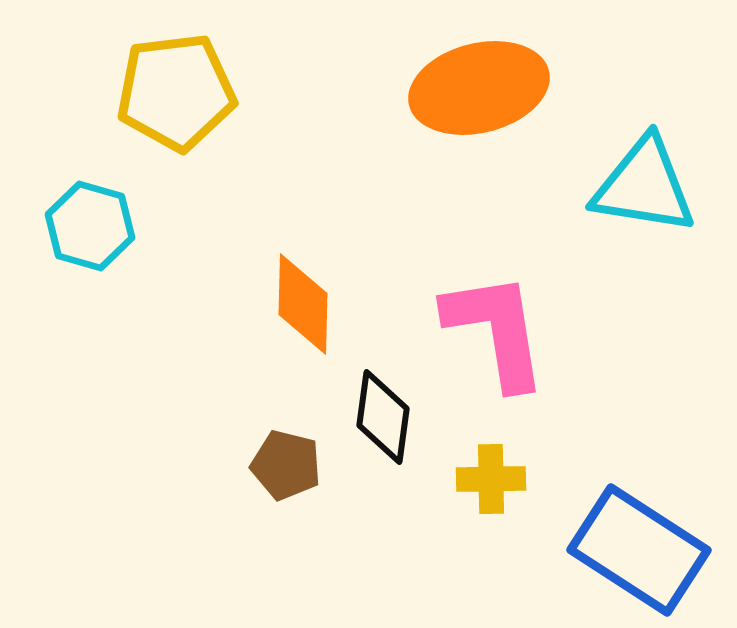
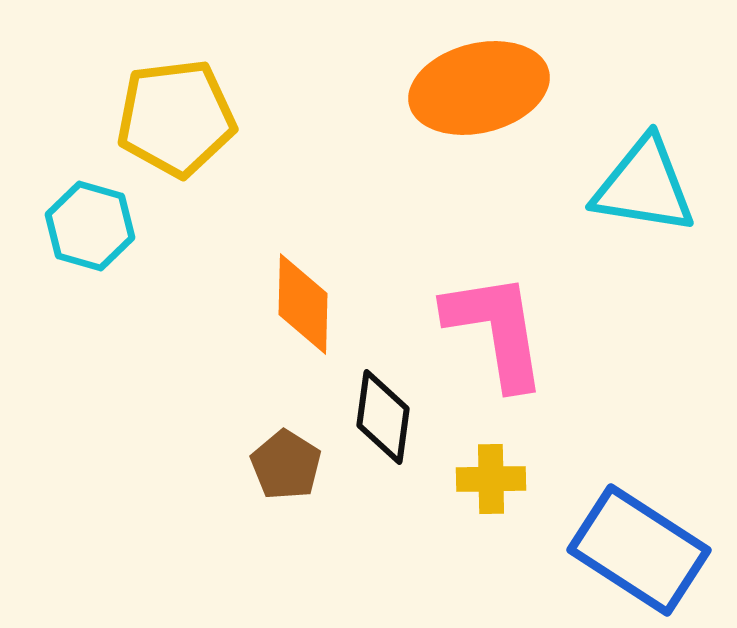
yellow pentagon: moved 26 px down
brown pentagon: rotated 18 degrees clockwise
